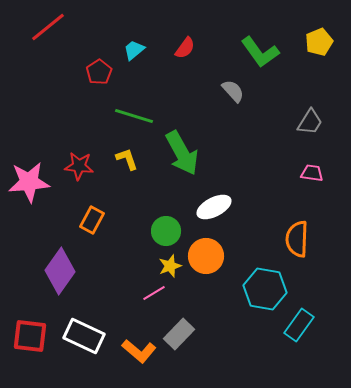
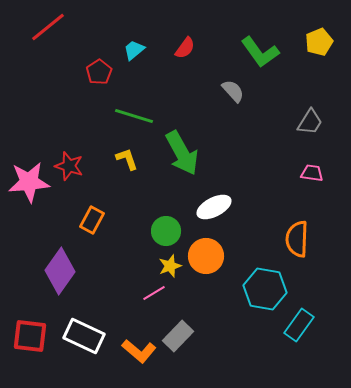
red star: moved 10 px left; rotated 12 degrees clockwise
gray rectangle: moved 1 px left, 2 px down
